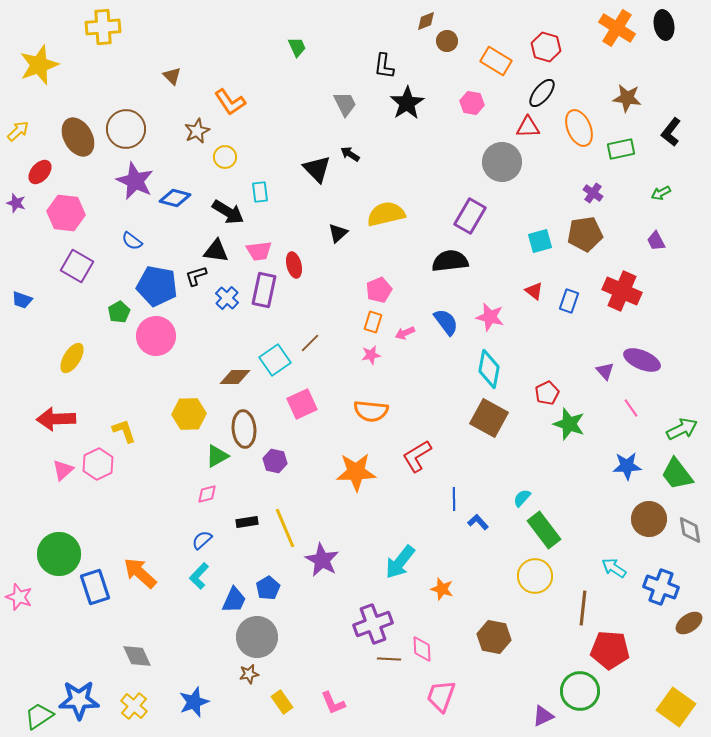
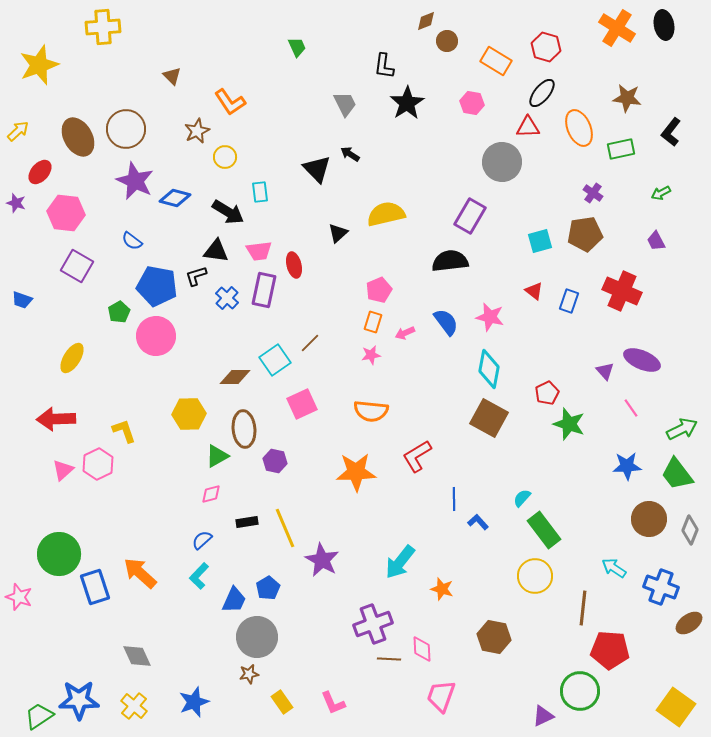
pink diamond at (207, 494): moved 4 px right
gray diamond at (690, 530): rotated 32 degrees clockwise
